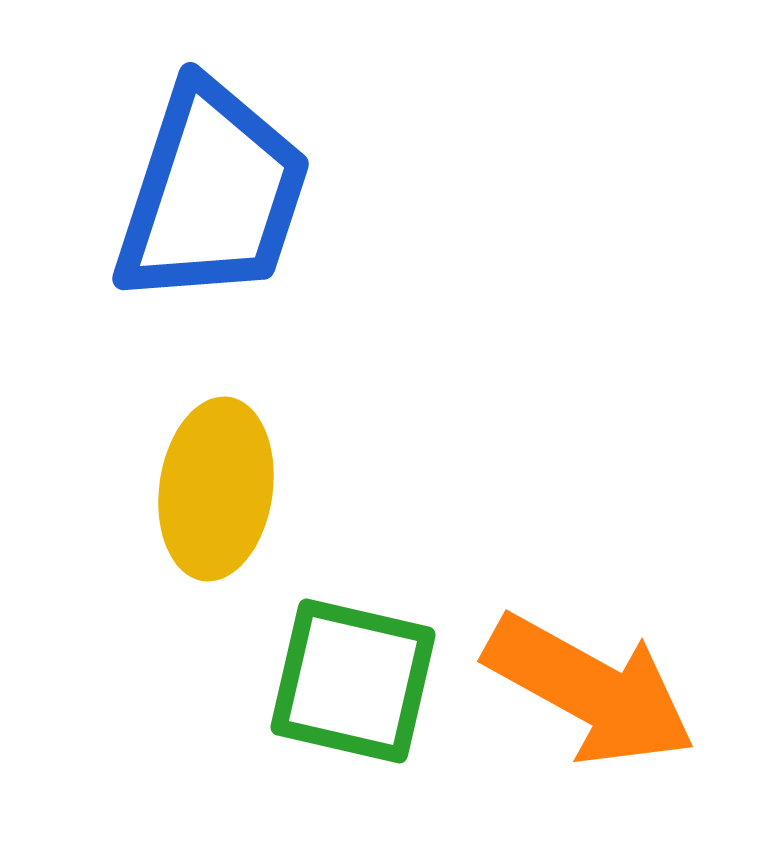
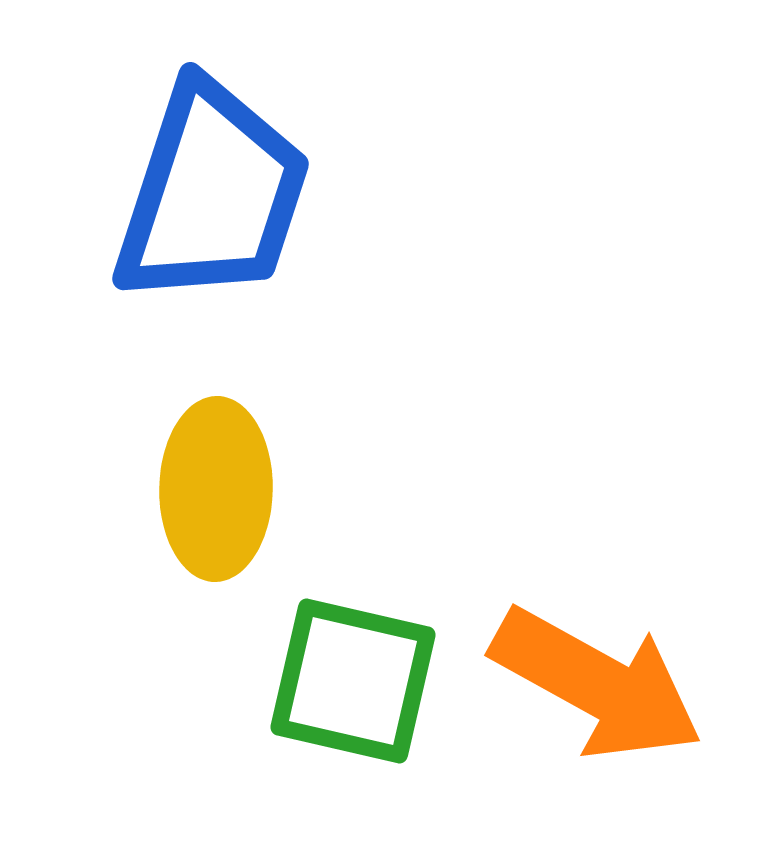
yellow ellipse: rotated 7 degrees counterclockwise
orange arrow: moved 7 px right, 6 px up
